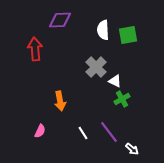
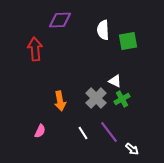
green square: moved 6 px down
gray cross: moved 31 px down
